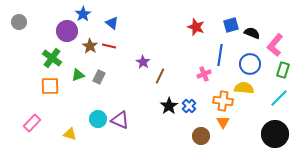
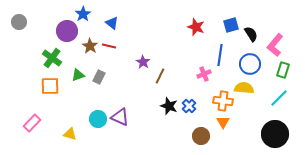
black semicircle: moved 1 px left, 1 px down; rotated 35 degrees clockwise
black star: rotated 18 degrees counterclockwise
purple triangle: moved 3 px up
